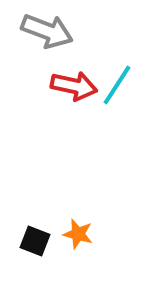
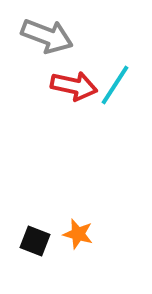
gray arrow: moved 5 px down
cyan line: moved 2 px left
